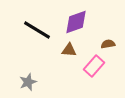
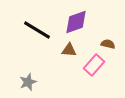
brown semicircle: rotated 24 degrees clockwise
pink rectangle: moved 1 px up
